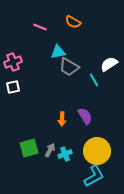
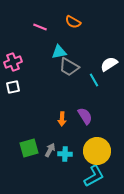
cyan triangle: moved 1 px right
cyan cross: rotated 24 degrees clockwise
